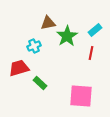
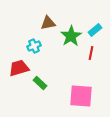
green star: moved 4 px right
